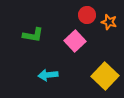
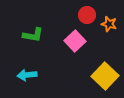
orange star: moved 2 px down
cyan arrow: moved 21 px left
